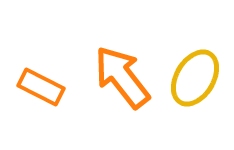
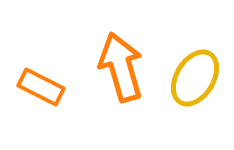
orange arrow: moved 1 px left, 10 px up; rotated 22 degrees clockwise
